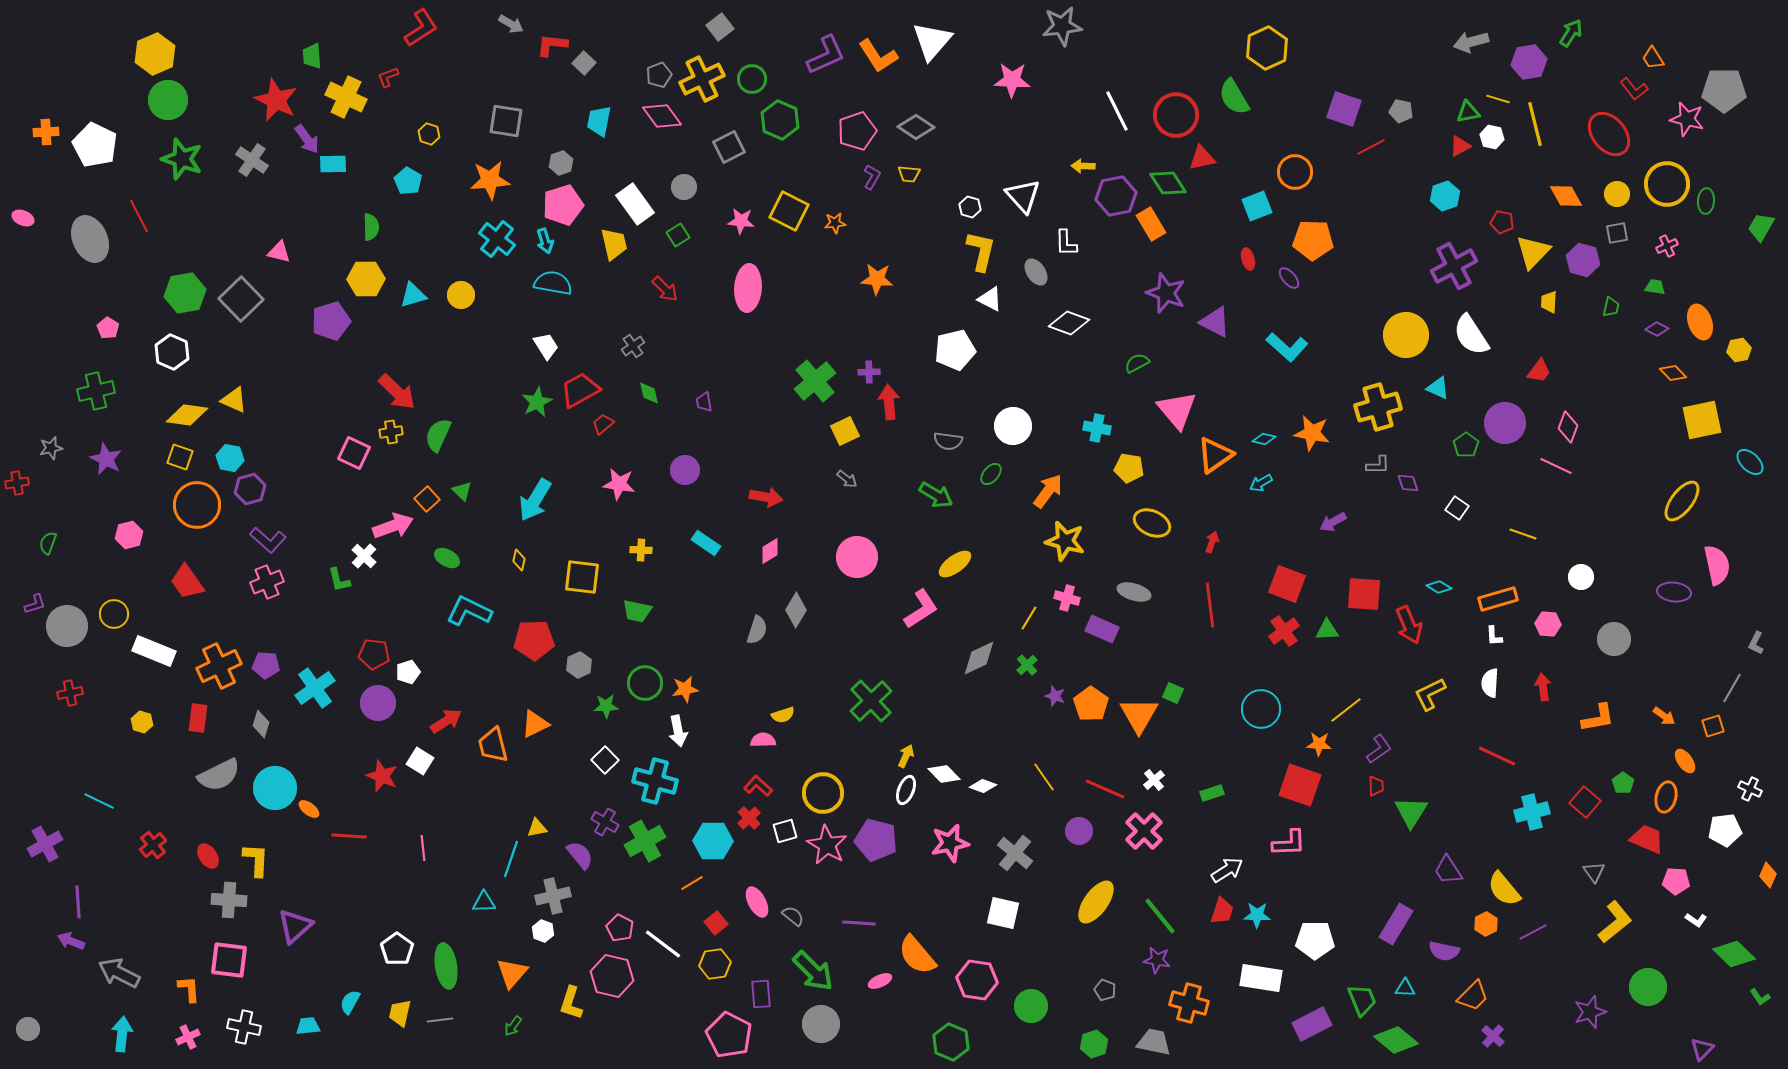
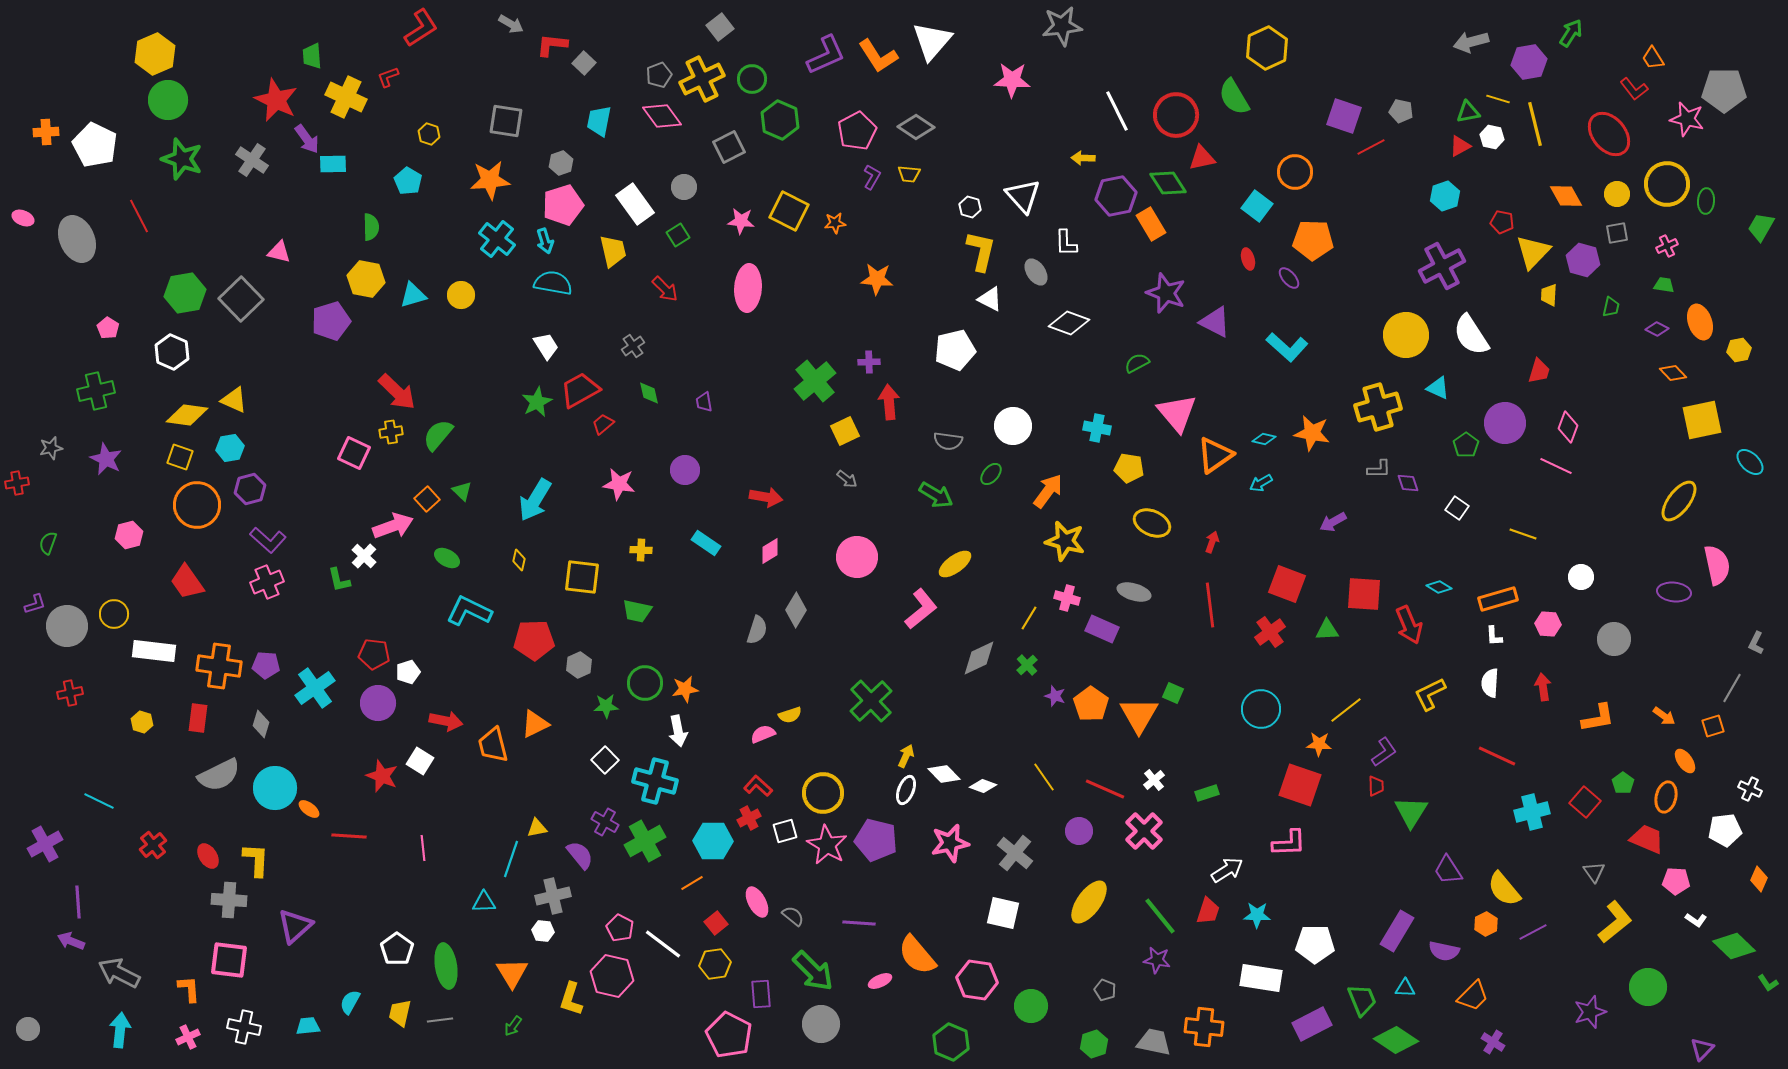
purple square at (1344, 109): moved 7 px down
pink pentagon at (857, 131): rotated 9 degrees counterclockwise
yellow arrow at (1083, 166): moved 8 px up
cyan square at (1257, 206): rotated 32 degrees counterclockwise
gray ellipse at (90, 239): moved 13 px left
yellow trapezoid at (614, 244): moved 1 px left, 7 px down
purple cross at (1454, 266): moved 12 px left
yellow hexagon at (366, 279): rotated 12 degrees clockwise
green trapezoid at (1655, 287): moved 9 px right, 2 px up
yellow trapezoid at (1549, 302): moved 7 px up
red trapezoid at (1539, 371): rotated 20 degrees counterclockwise
purple cross at (869, 372): moved 10 px up
pink triangle at (1177, 410): moved 3 px down
green semicircle at (438, 435): rotated 16 degrees clockwise
cyan hexagon at (230, 458): moved 10 px up; rotated 20 degrees counterclockwise
gray L-shape at (1378, 465): moved 1 px right, 4 px down
yellow ellipse at (1682, 501): moved 3 px left
pink L-shape at (921, 609): rotated 6 degrees counterclockwise
red cross at (1284, 631): moved 14 px left, 1 px down
white rectangle at (154, 651): rotated 15 degrees counterclockwise
orange cross at (219, 666): rotated 33 degrees clockwise
yellow semicircle at (783, 715): moved 7 px right
red arrow at (446, 721): rotated 44 degrees clockwise
pink semicircle at (763, 740): moved 6 px up; rotated 20 degrees counterclockwise
purple L-shape at (1379, 749): moved 5 px right, 3 px down
green rectangle at (1212, 793): moved 5 px left
red cross at (749, 818): rotated 15 degrees clockwise
orange diamond at (1768, 875): moved 9 px left, 4 px down
yellow ellipse at (1096, 902): moved 7 px left
red trapezoid at (1222, 911): moved 14 px left
purple rectangle at (1396, 924): moved 1 px right, 7 px down
white hexagon at (543, 931): rotated 15 degrees counterclockwise
white pentagon at (1315, 940): moved 4 px down
green diamond at (1734, 954): moved 8 px up
orange triangle at (512, 973): rotated 12 degrees counterclockwise
green L-shape at (1760, 997): moved 8 px right, 14 px up
yellow L-shape at (571, 1003): moved 4 px up
orange cross at (1189, 1003): moved 15 px right, 24 px down; rotated 9 degrees counterclockwise
cyan arrow at (122, 1034): moved 2 px left, 4 px up
purple cross at (1493, 1036): moved 6 px down; rotated 10 degrees counterclockwise
green diamond at (1396, 1040): rotated 6 degrees counterclockwise
